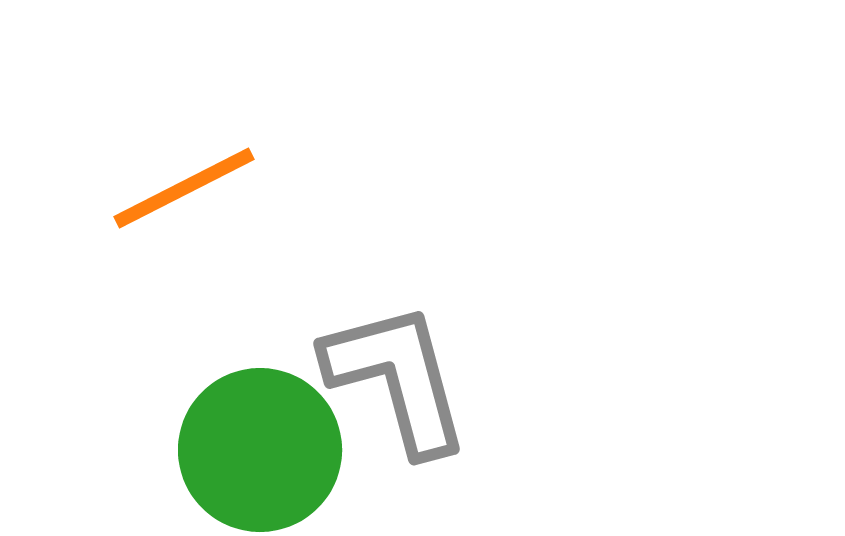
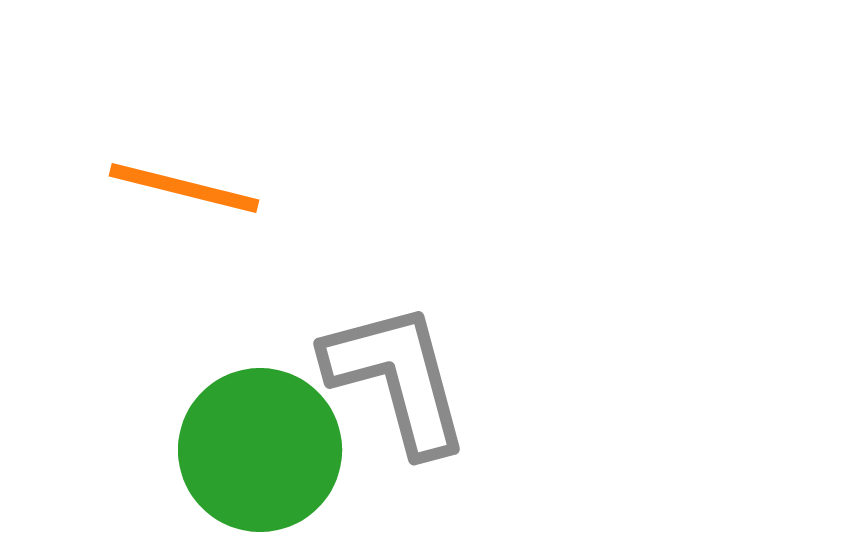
orange line: rotated 41 degrees clockwise
